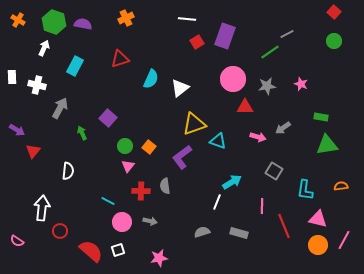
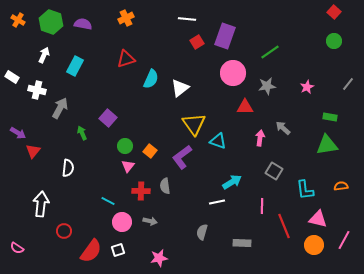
green hexagon at (54, 22): moved 3 px left
gray line at (287, 34): moved 61 px right, 50 px down; rotated 24 degrees counterclockwise
white arrow at (44, 48): moved 7 px down
red triangle at (120, 59): moved 6 px right
white rectangle at (12, 77): rotated 56 degrees counterclockwise
pink circle at (233, 79): moved 6 px up
pink star at (301, 84): moved 6 px right, 3 px down; rotated 24 degrees clockwise
white cross at (37, 85): moved 5 px down
green rectangle at (321, 117): moved 9 px right
yellow triangle at (194, 124): rotated 45 degrees counterclockwise
gray arrow at (283, 128): rotated 77 degrees clockwise
purple arrow at (17, 130): moved 1 px right, 3 px down
pink arrow at (258, 137): moved 2 px right, 1 px down; rotated 98 degrees counterclockwise
orange square at (149, 147): moved 1 px right, 4 px down
white semicircle at (68, 171): moved 3 px up
cyan L-shape at (305, 190): rotated 15 degrees counterclockwise
white line at (217, 202): rotated 56 degrees clockwise
white arrow at (42, 208): moved 1 px left, 4 px up
red circle at (60, 231): moved 4 px right
gray semicircle at (202, 232): rotated 56 degrees counterclockwise
gray rectangle at (239, 233): moved 3 px right, 10 px down; rotated 12 degrees counterclockwise
pink semicircle at (17, 241): moved 7 px down
orange circle at (318, 245): moved 4 px left
red semicircle at (91, 251): rotated 85 degrees clockwise
